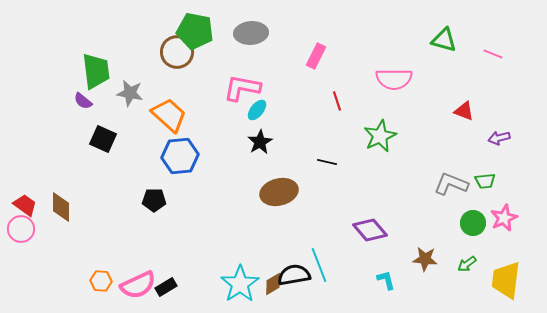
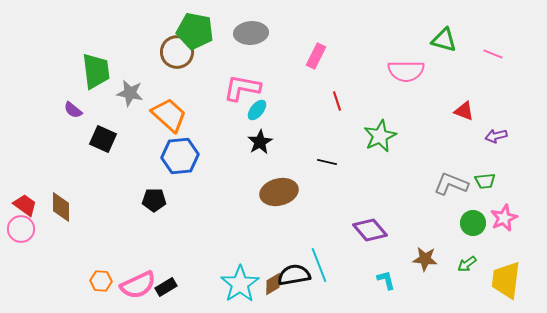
pink semicircle at (394, 79): moved 12 px right, 8 px up
purple semicircle at (83, 101): moved 10 px left, 9 px down
purple arrow at (499, 138): moved 3 px left, 2 px up
